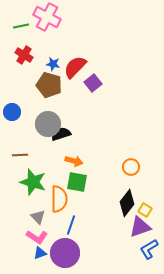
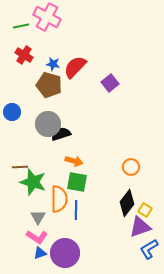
purple square: moved 17 px right
brown line: moved 12 px down
gray triangle: rotated 14 degrees clockwise
blue line: moved 5 px right, 15 px up; rotated 18 degrees counterclockwise
